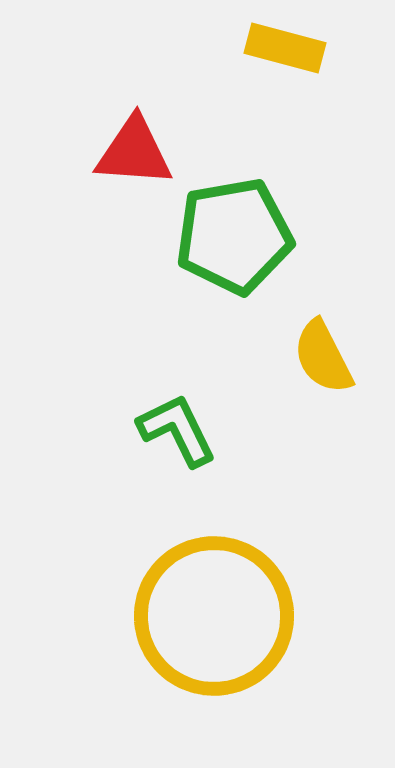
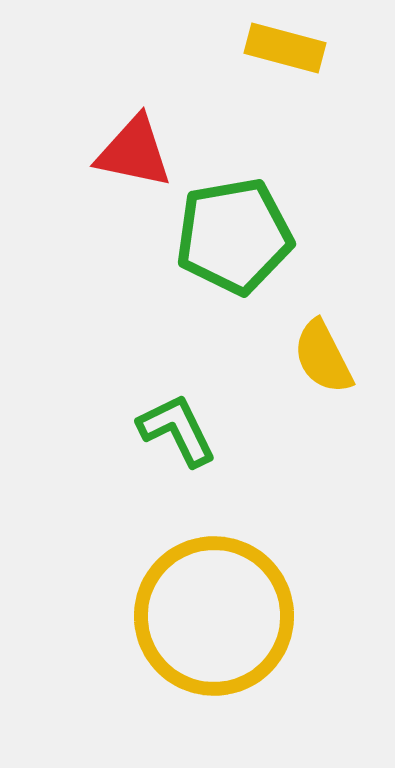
red triangle: rotated 8 degrees clockwise
